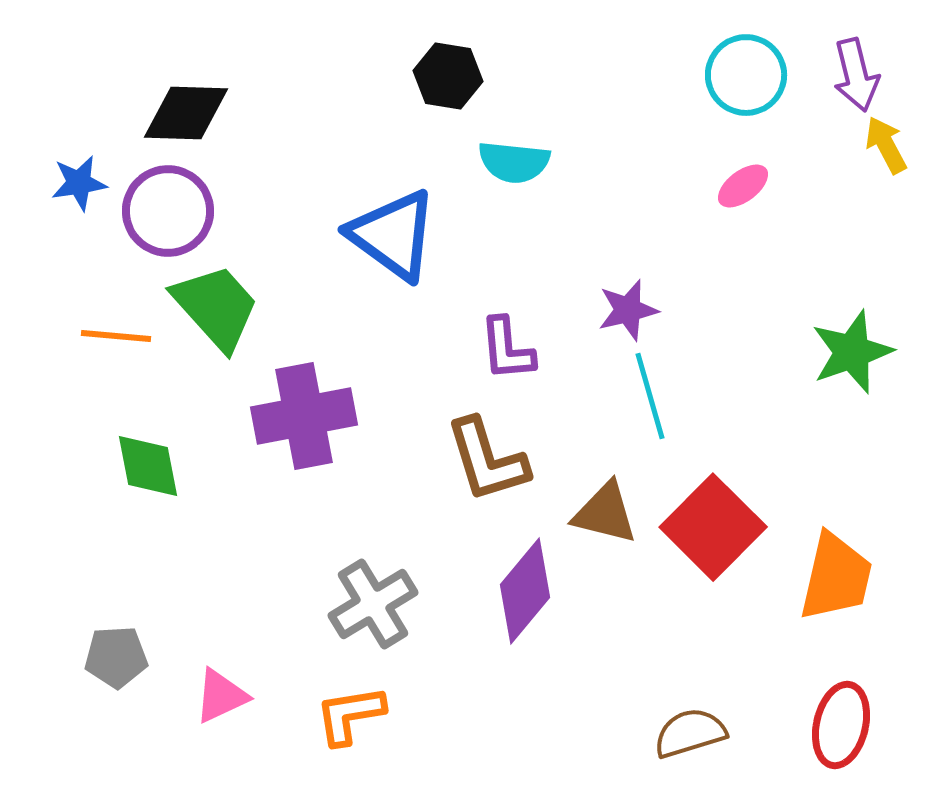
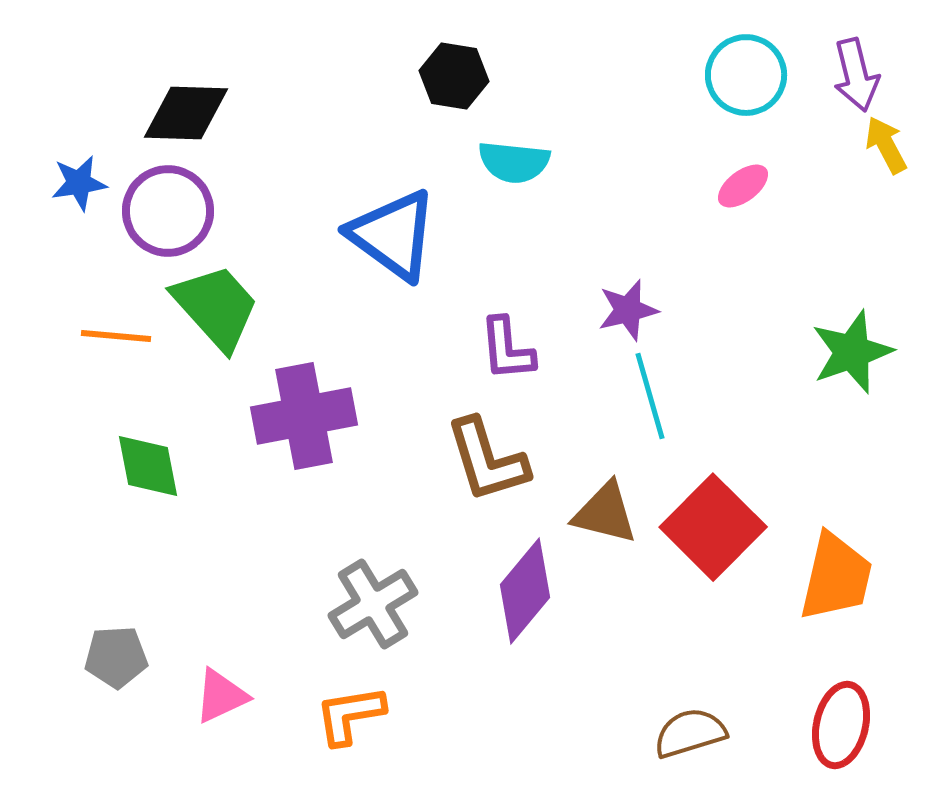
black hexagon: moved 6 px right
